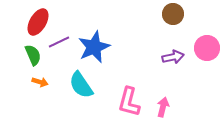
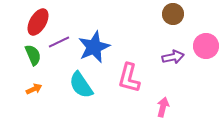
pink circle: moved 1 px left, 2 px up
orange arrow: moved 6 px left, 7 px down; rotated 42 degrees counterclockwise
pink L-shape: moved 24 px up
